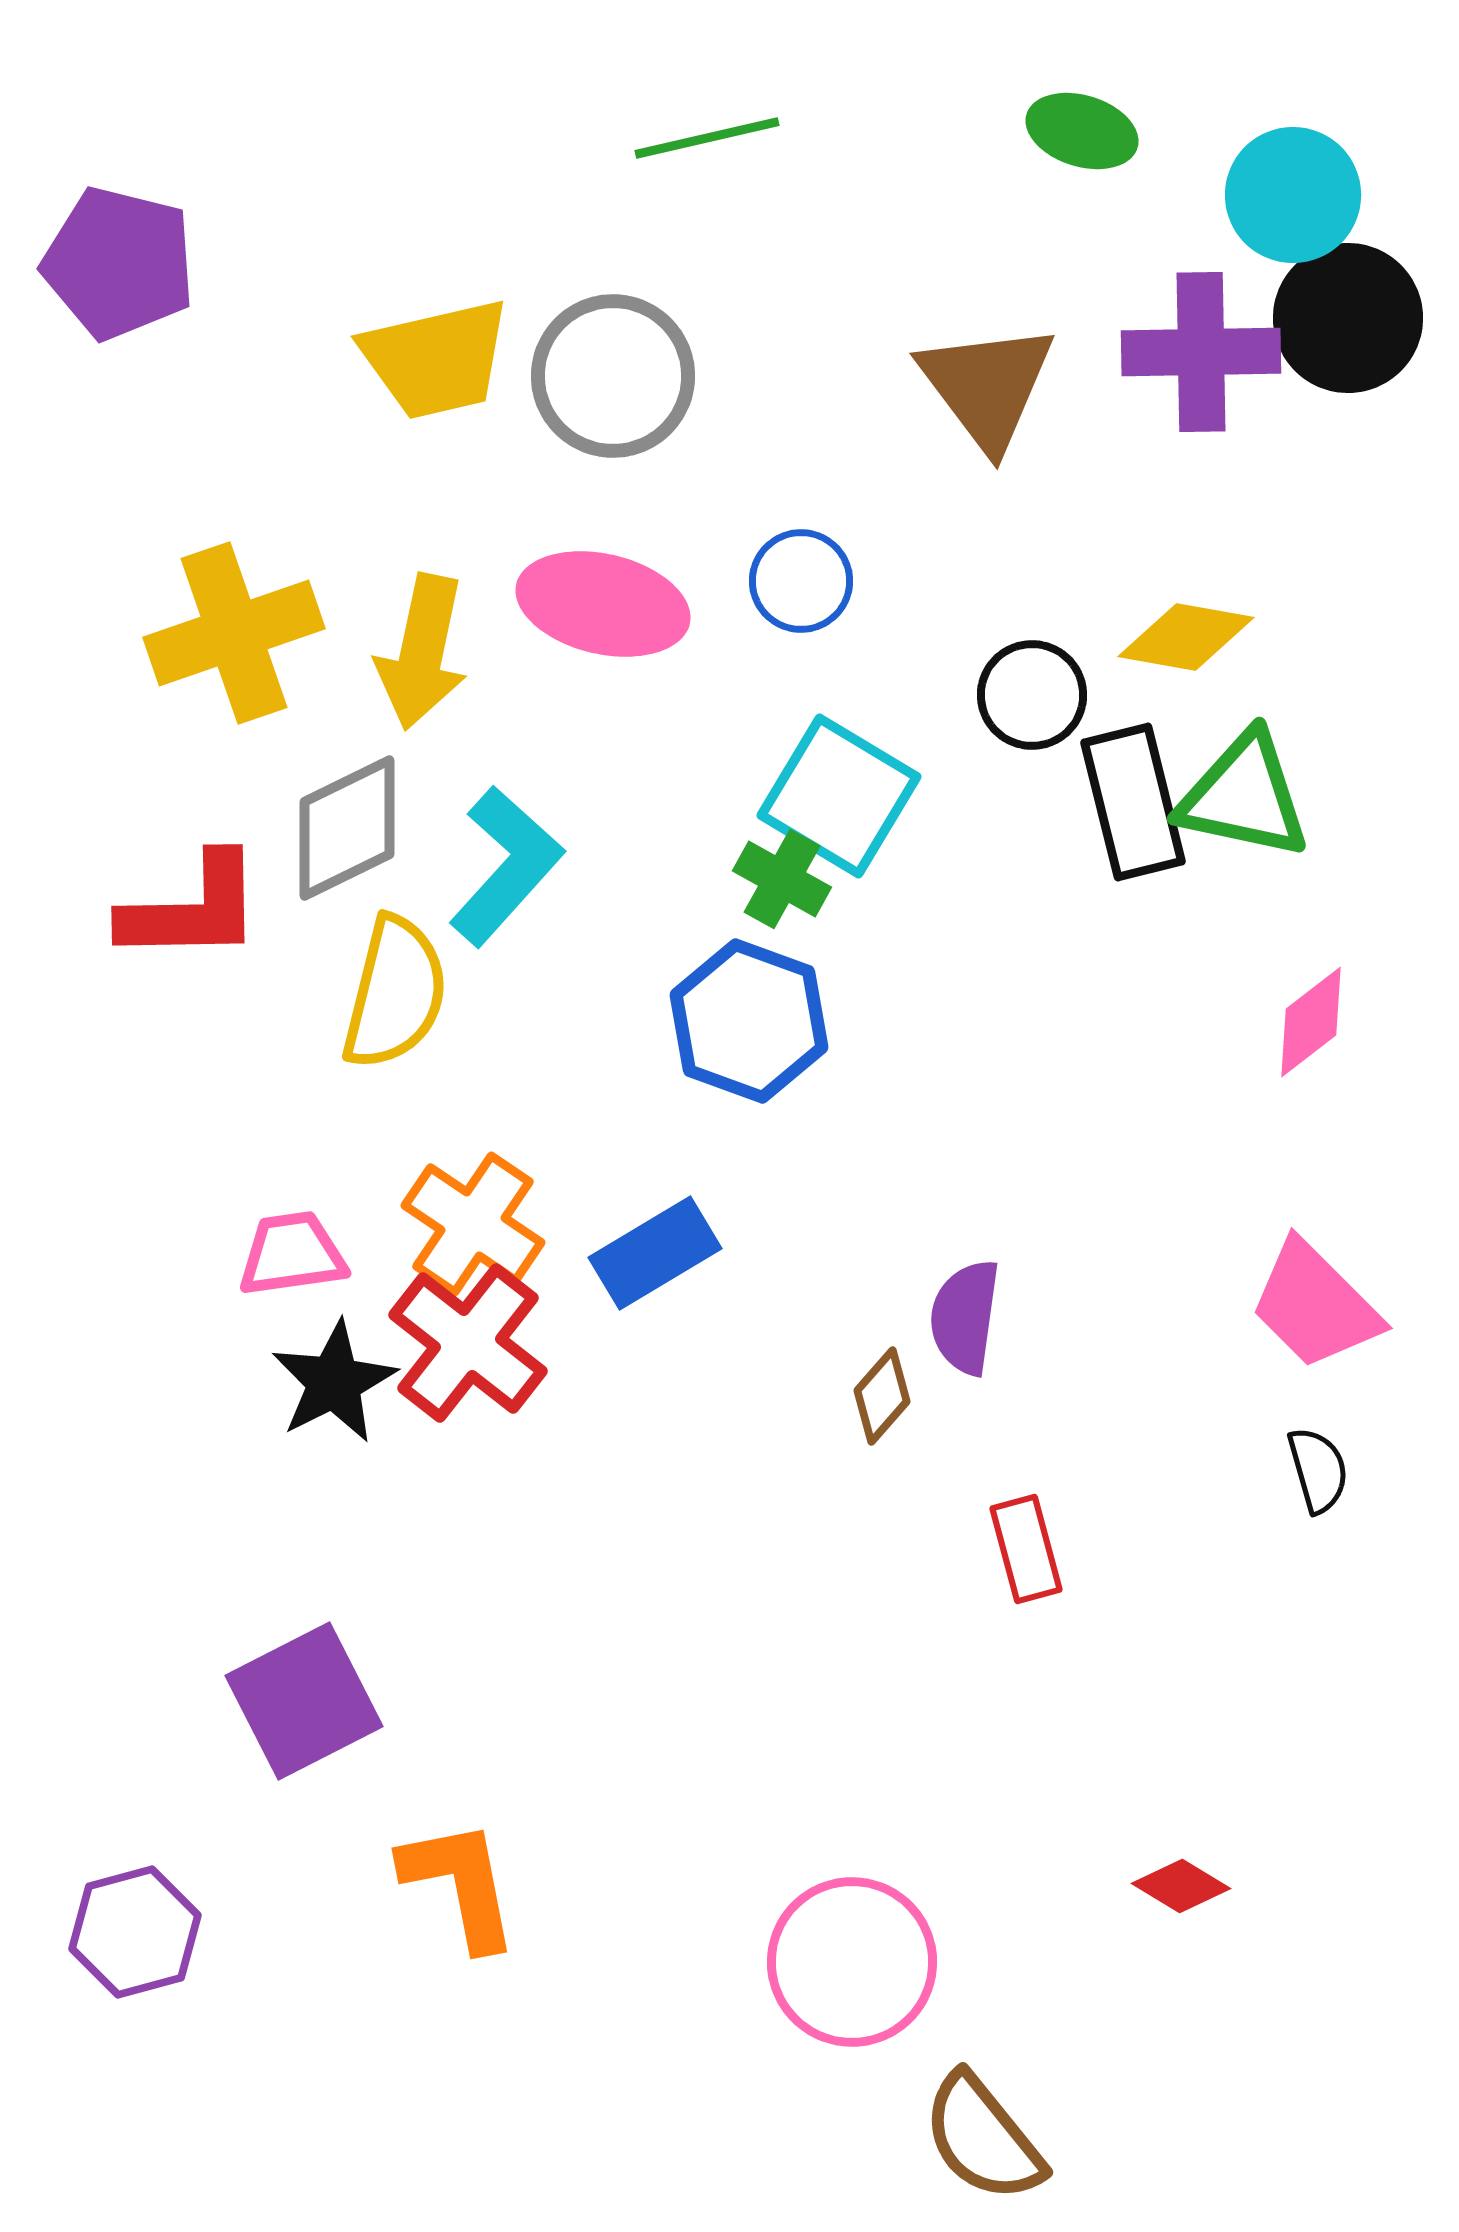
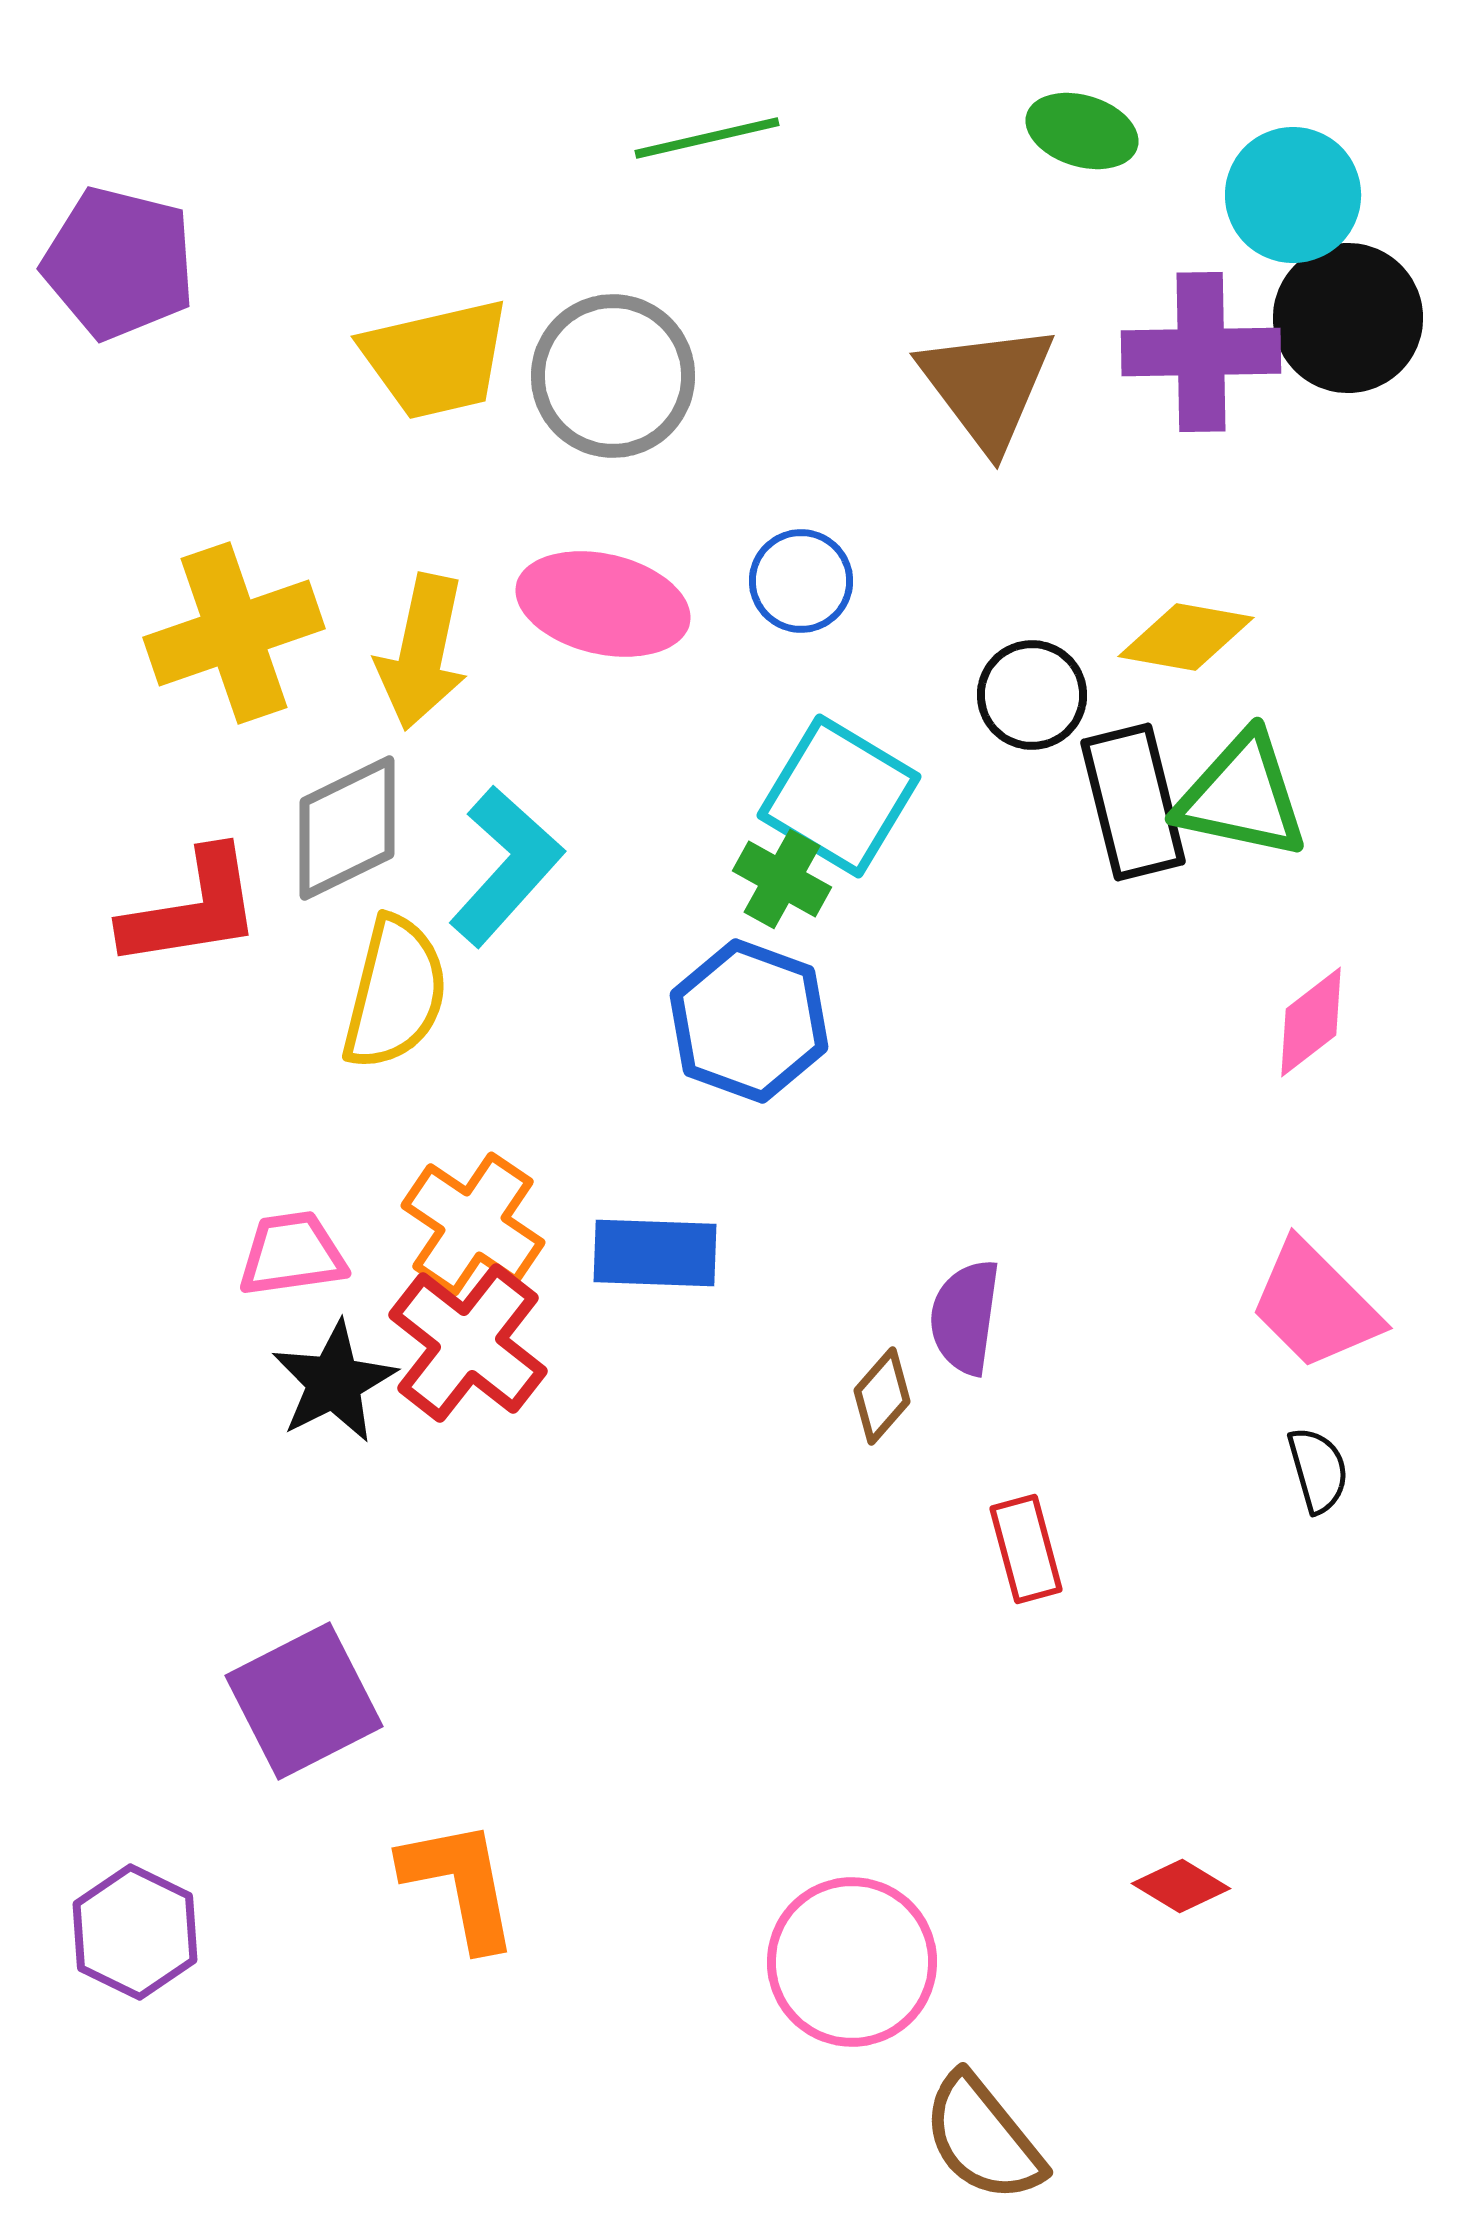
green triangle at (1244, 796): moved 2 px left
red L-shape at (192, 909): rotated 8 degrees counterclockwise
blue rectangle at (655, 1253): rotated 33 degrees clockwise
purple hexagon at (135, 1932): rotated 19 degrees counterclockwise
